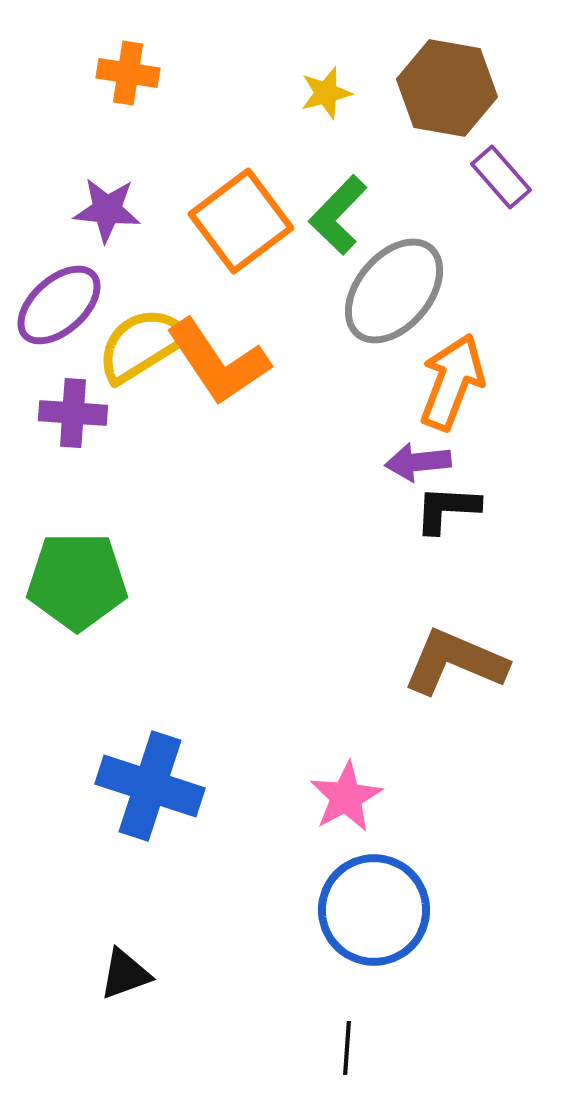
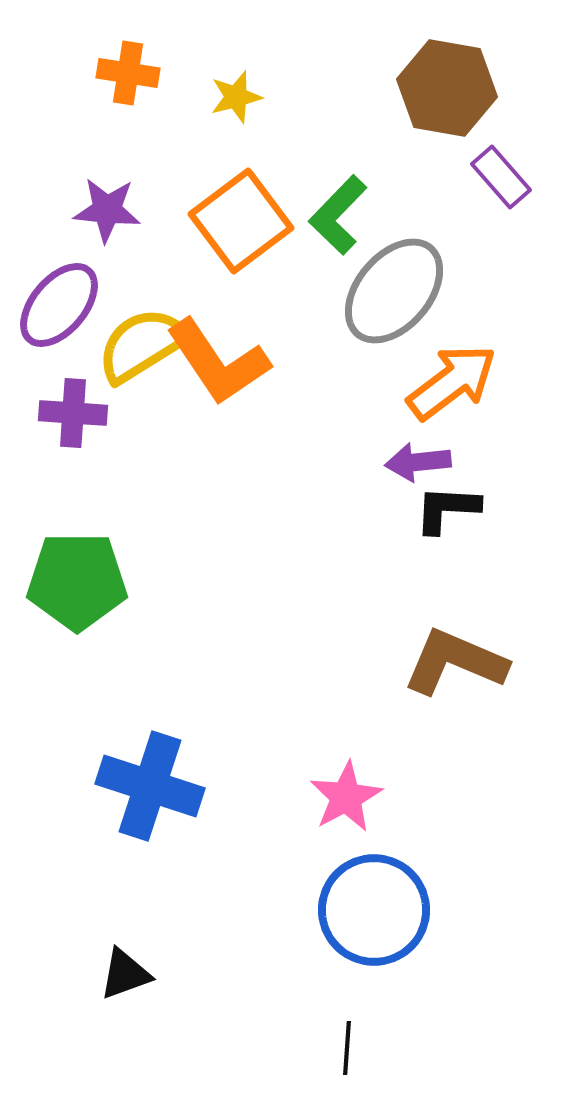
yellow star: moved 90 px left, 4 px down
purple ellipse: rotated 8 degrees counterclockwise
orange arrow: rotated 32 degrees clockwise
